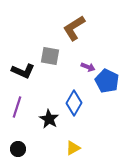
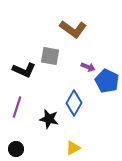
brown L-shape: moved 1 px left, 1 px down; rotated 112 degrees counterclockwise
black L-shape: moved 1 px right, 1 px up
black star: rotated 18 degrees counterclockwise
black circle: moved 2 px left
